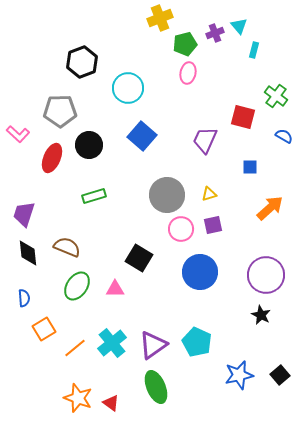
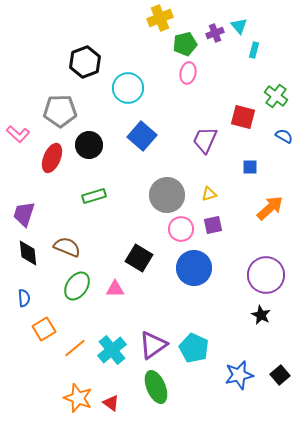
black hexagon at (82, 62): moved 3 px right
blue circle at (200, 272): moved 6 px left, 4 px up
cyan pentagon at (197, 342): moved 3 px left, 6 px down
cyan cross at (112, 343): moved 7 px down
